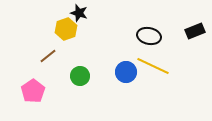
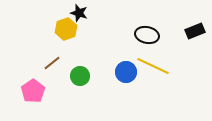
black ellipse: moved 2 px left, 1 px up
brown line: moved 4 px right, 7 px down
